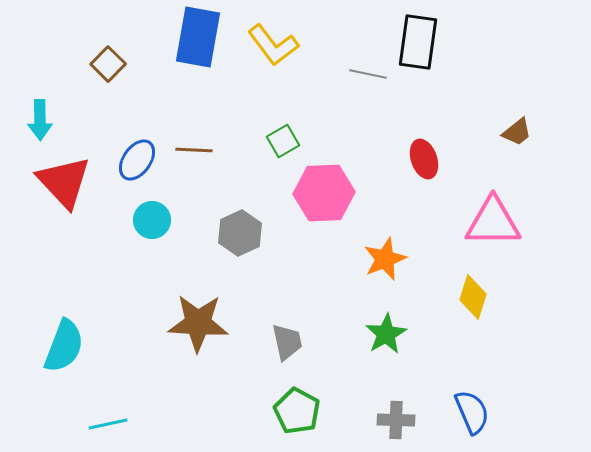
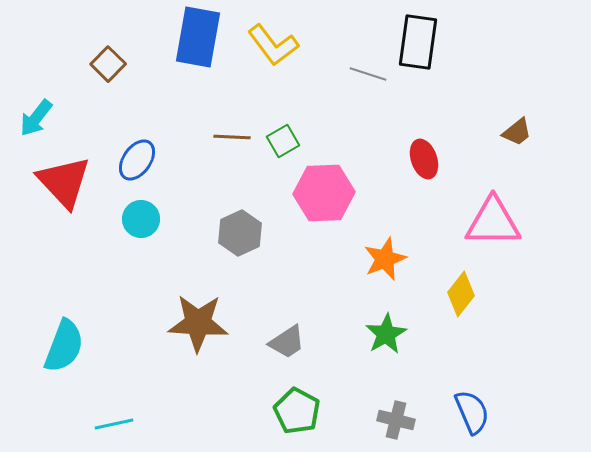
gray line: rotated 6 degrees clockwise
cyan arrow: moved 4 px left, 2 px up; rotated 39 degrees clockwise
brown line: moved 38 px right, 13 px up
cyan circle: moved 11 px left, 1 px up
yellow diamond: moved 12 px left, 3 px up; rotated 21 degrees clockwise
gray trapezoid: rotated 69 degrees clockwise
gray cross: rotated 12 degrees clockwise
cyan line: moved 6 px right
